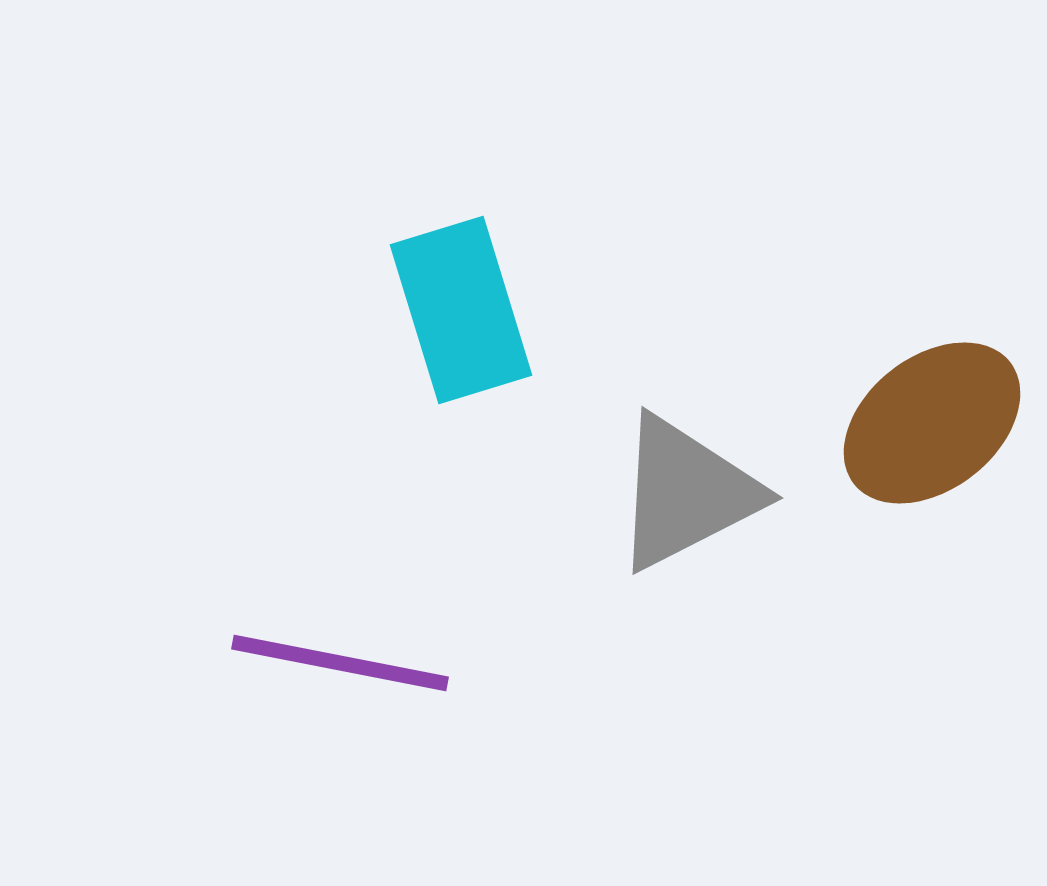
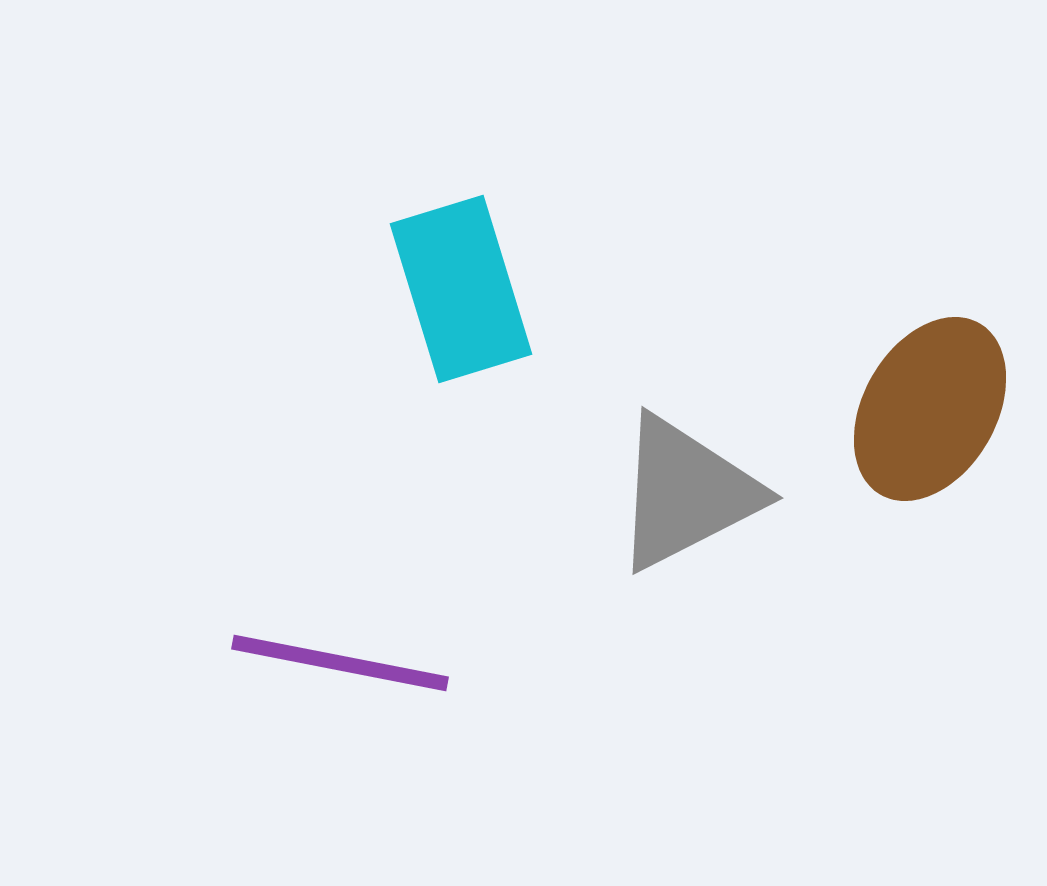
cyan rectangle: moved 21 px up
brown ellipse: moved 2 px left, 14 px up; rotated 22 degrees counterclockwise
